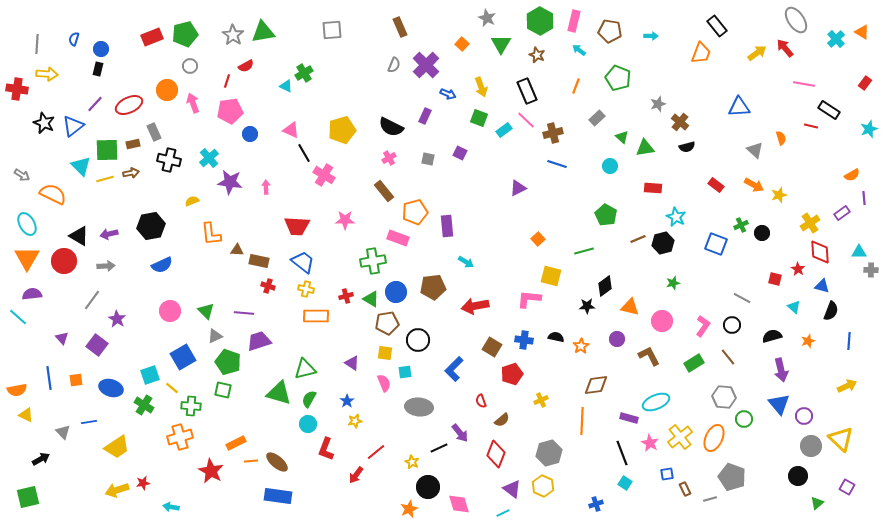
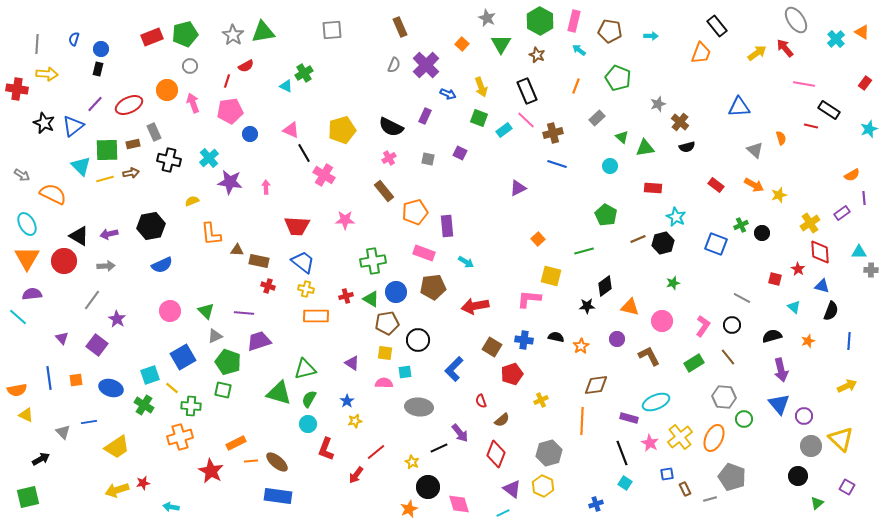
pink rectangle at (398, 238): moved 26 px right, 15 px down
pink semicircle at (384, 383): rotated 66 degrees counterclockwise
